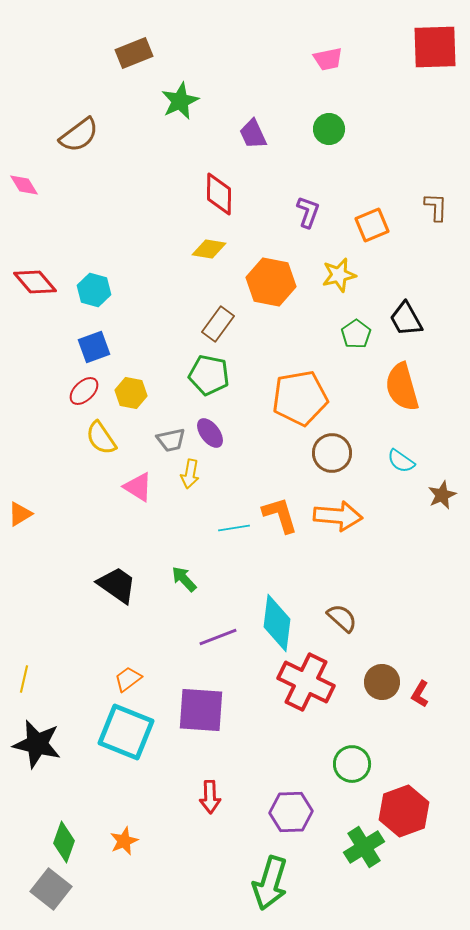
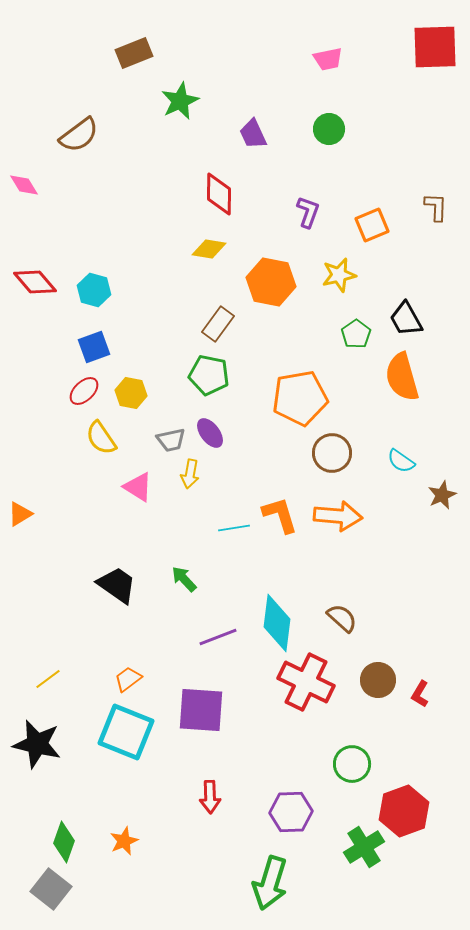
orange semicircle at (402, 387): moved 10 px up
yellow line at (24, 679): moved 24 px right; rotated 40 degrees clockwise
brown circle at (382, 682): moved 4 px left, 2 px up
